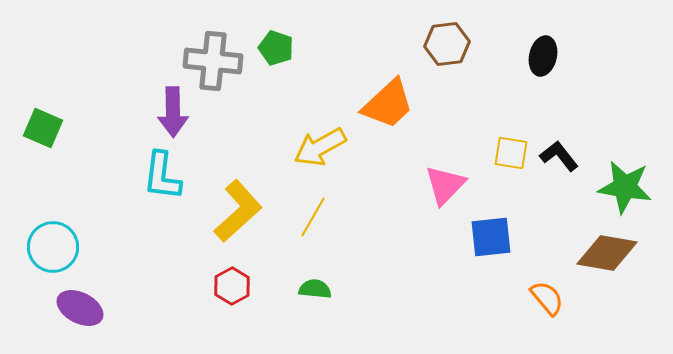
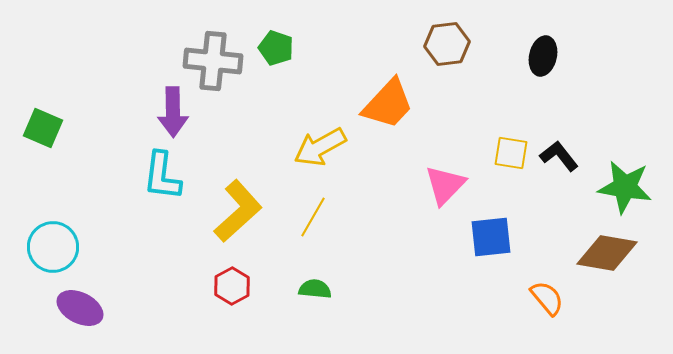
orange trapezoid: rotated 4 degrees counterclockwise
